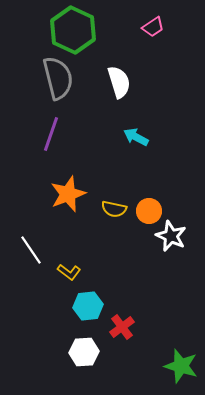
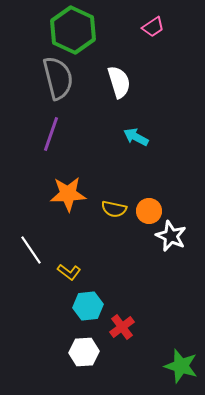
orange star: rotated 18 degrees clockwise
